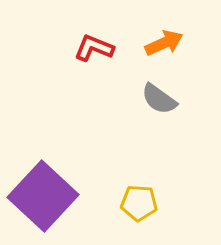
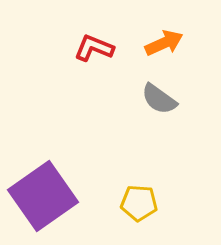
purple square: rotated 12 degrees clockwise
